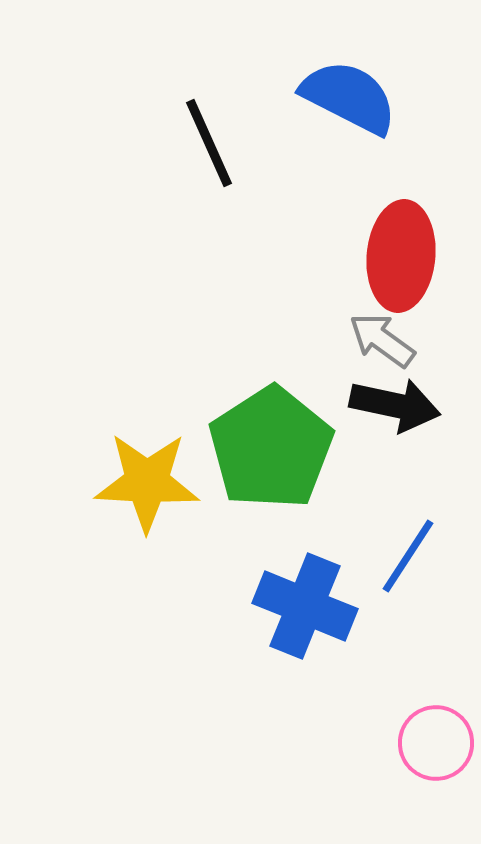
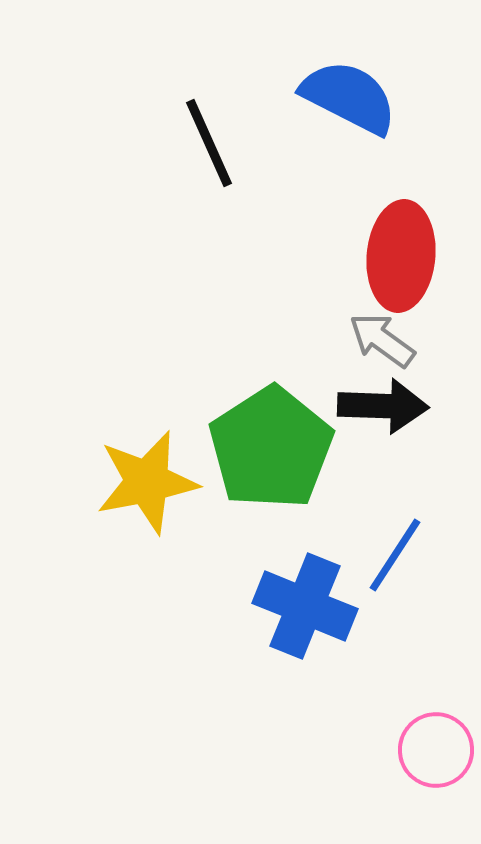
black arrow: moved 12 px left, 1 px down; rotated 10 degrees counterclockwise
yellow star: rotated 14 degrees counterclockwise
blue line: moved 13 px left, 1 px up
pink circle: moved 7 px down
